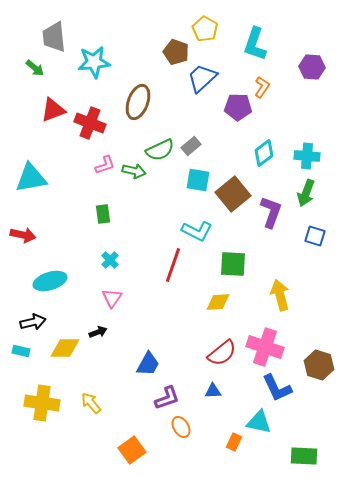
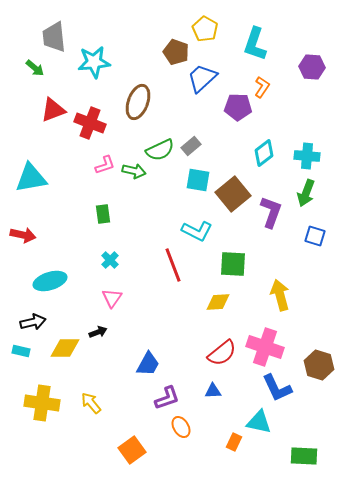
red line at (173, 265): rotated 40 degrees counterclockwise
